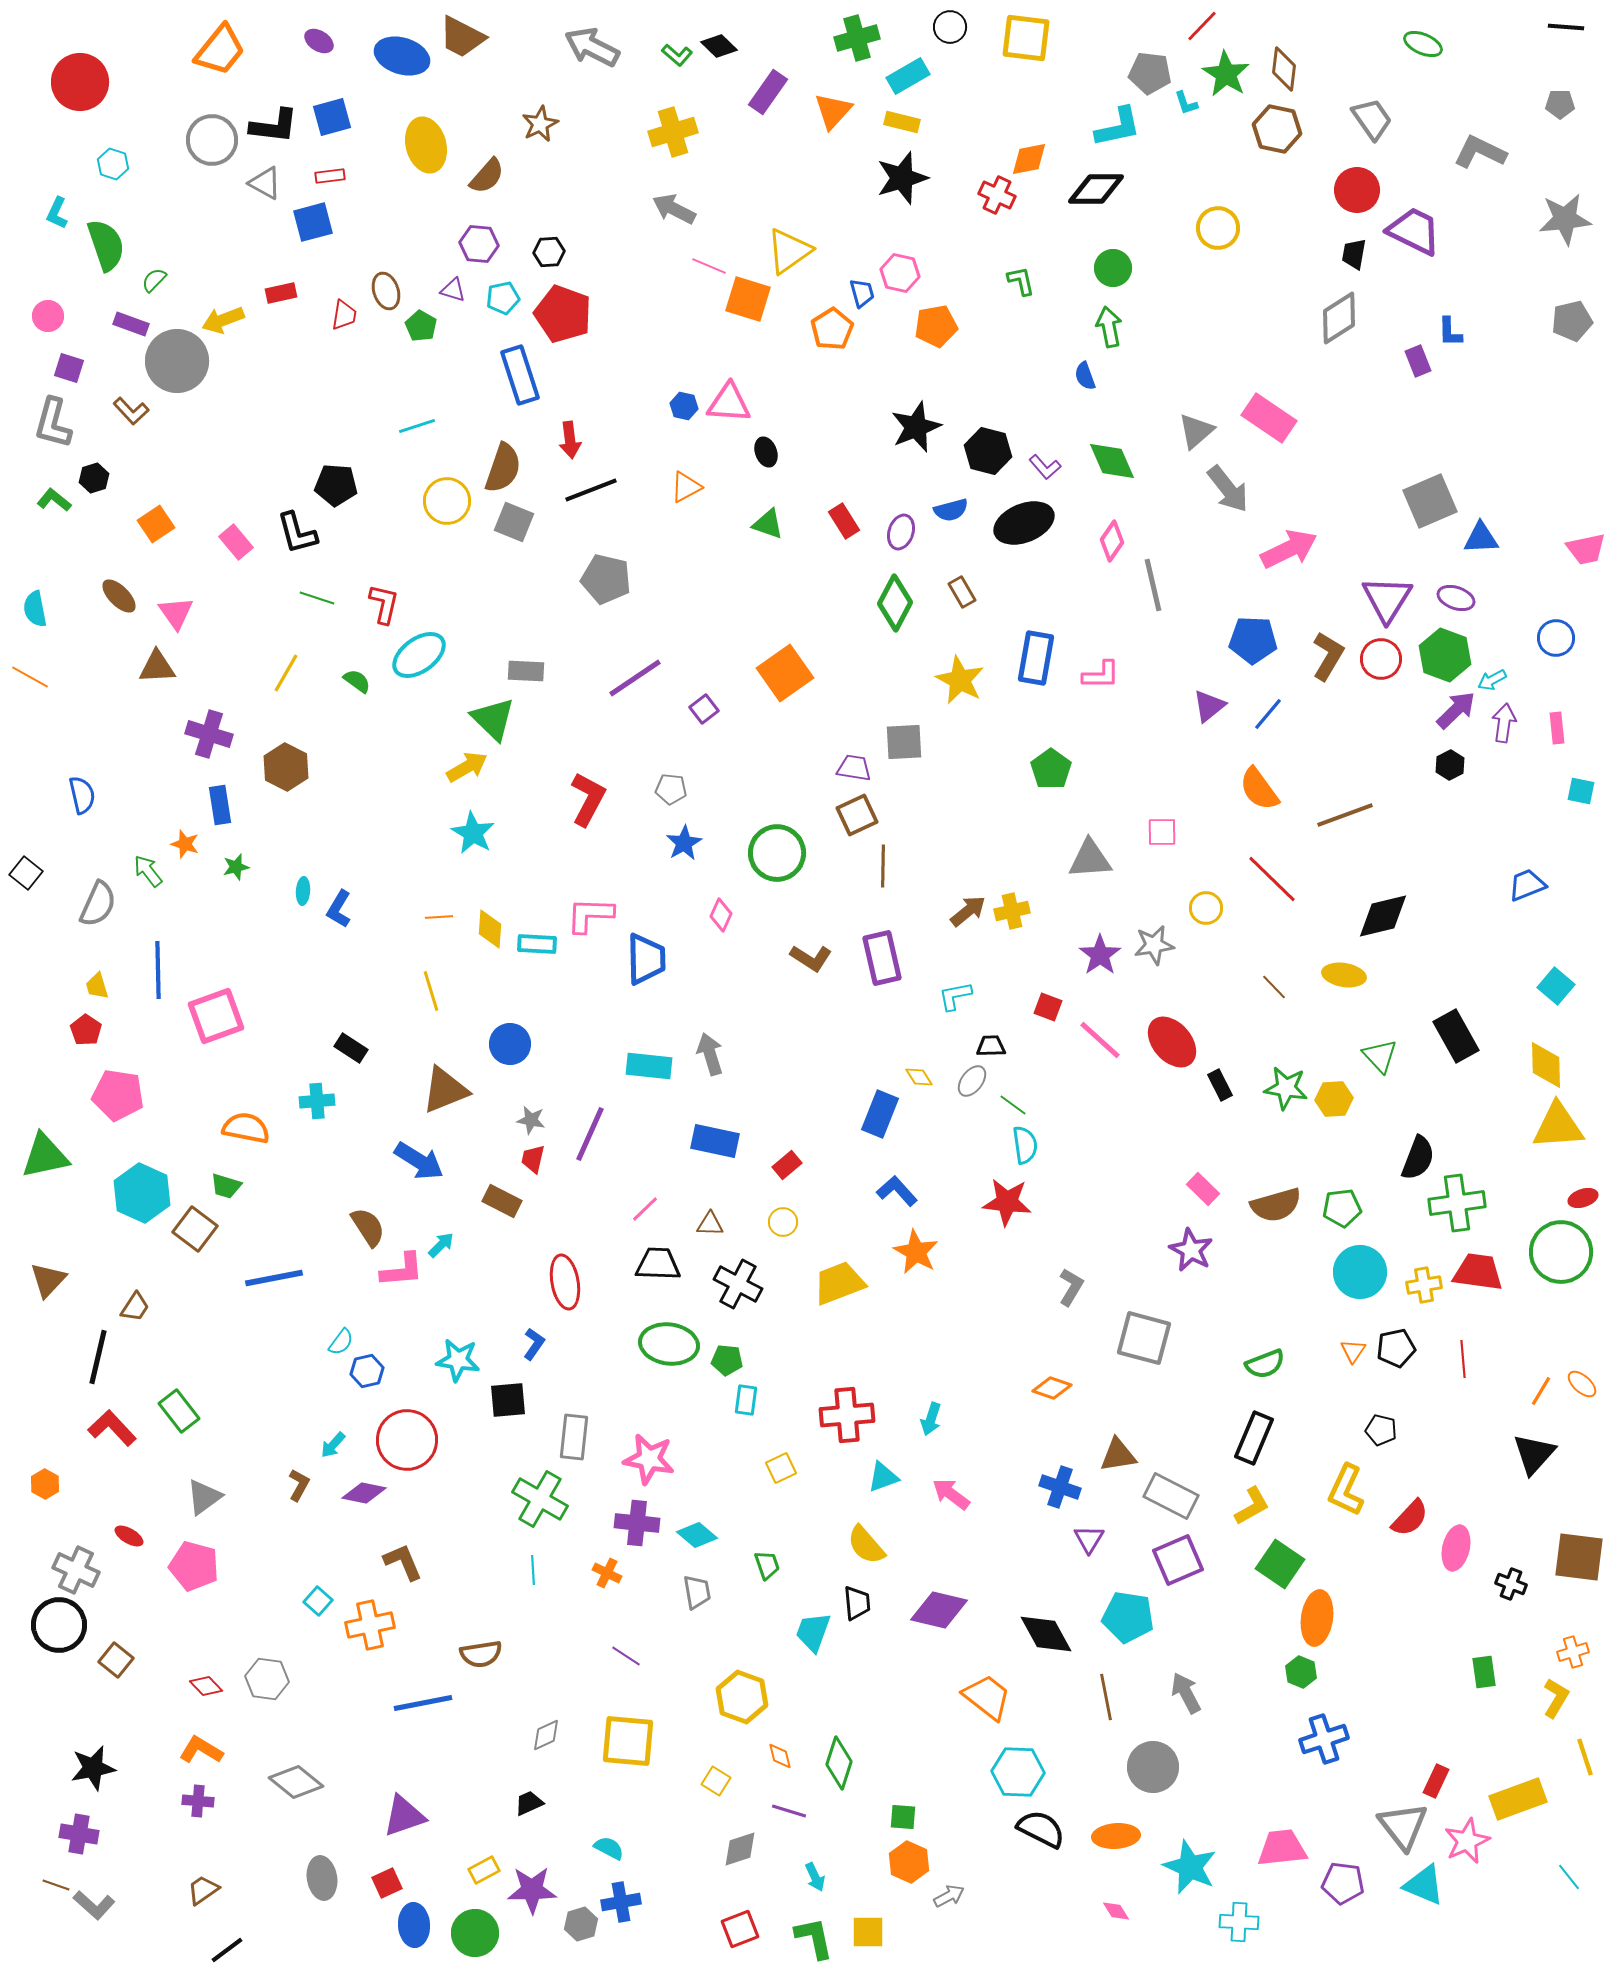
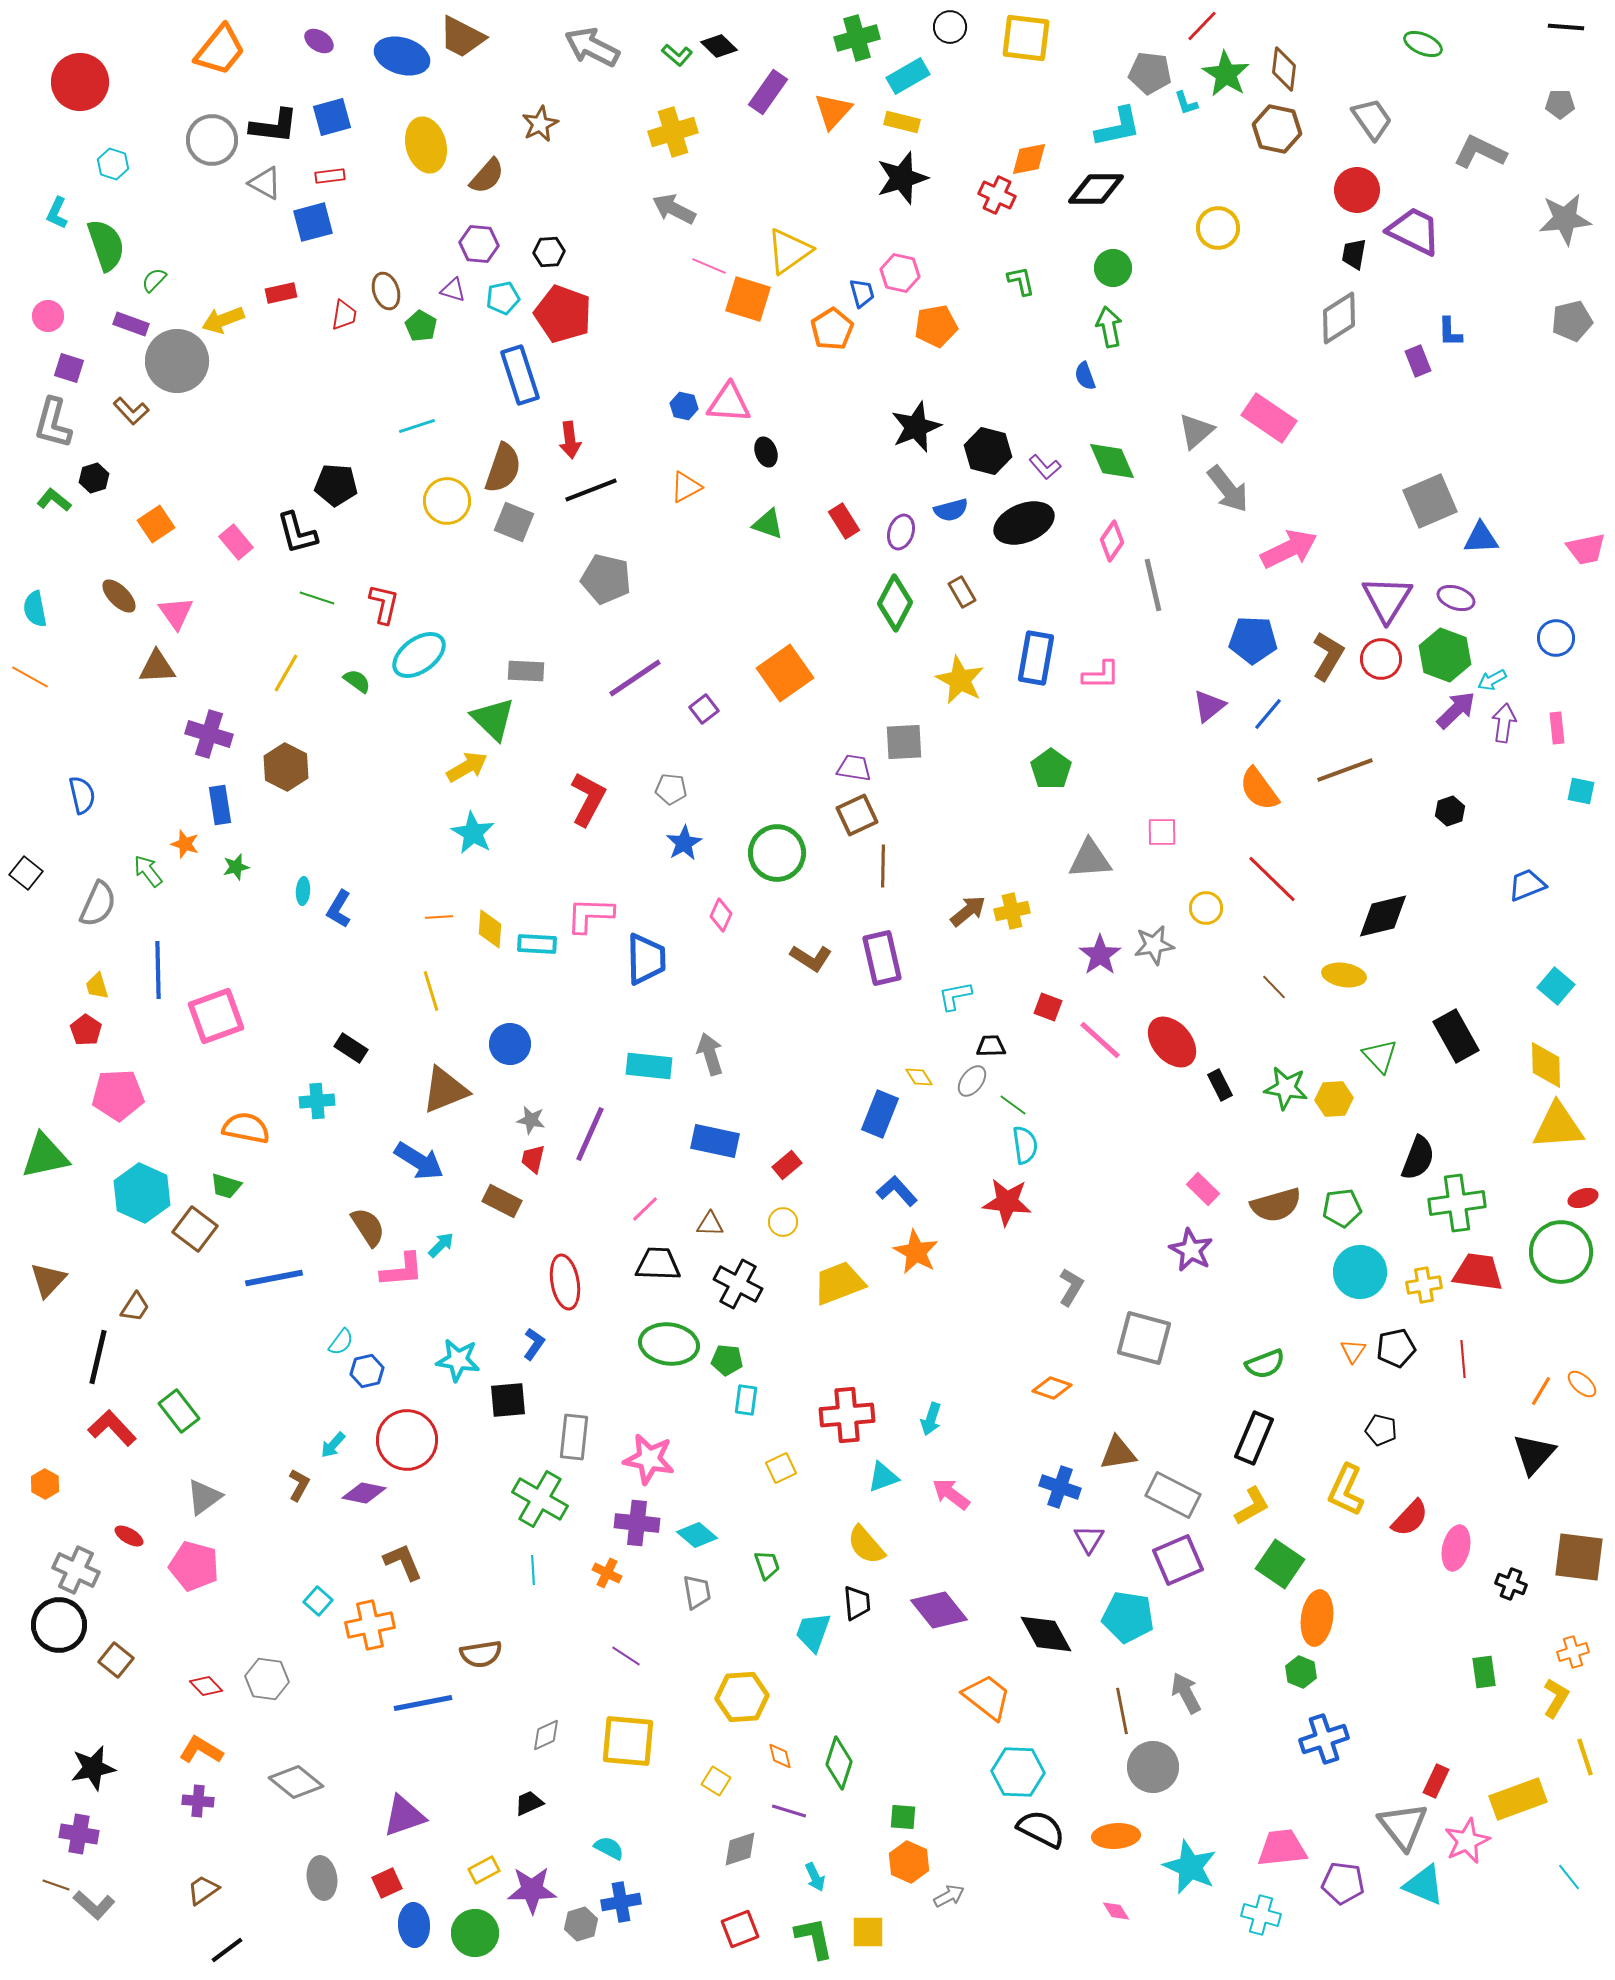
black hexagon at (1450, 765): moved 46 px down; rotated 8 degrees clockwise
brown line at (1345, 815): moved 45 px up
pink pentagon at (118, 1095): rotated 12 degrees counterclockwise
brown triangle at (1118, 1455): moved 2 px up
gray rectangle at (1171, 1496): moved 2 px right, 1 px up
purple diamond at (939, 1610): rotated 38 degrees clockwise
yellow hexagon at (742, 1697): rotated 24 degrees counterclockwise
brown line at (1106, 1697): moved 16 px right, 14 px down
cyan cross at (1239, 1922): moved 22 px right, 7 px up; rotated 12 degrees clockwise
